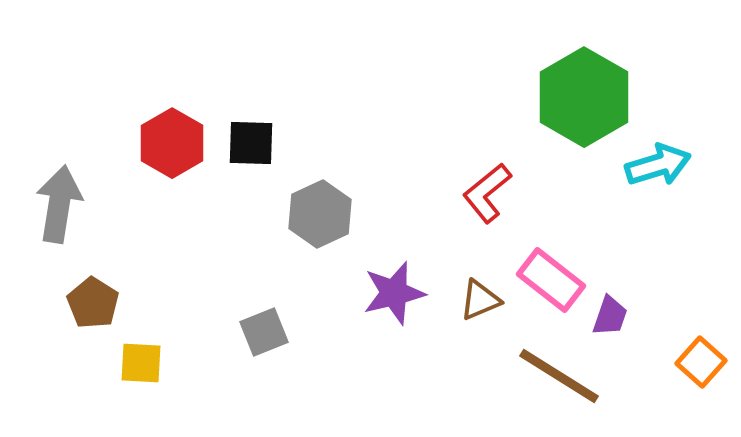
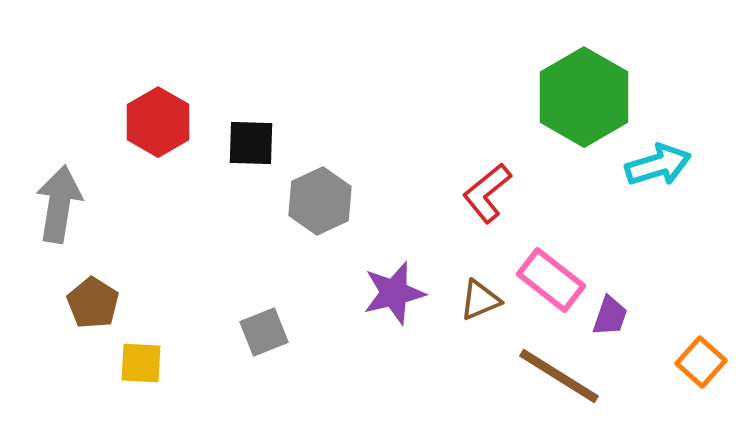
red hexagon: moved 14 px left, 21 px up
gray hexagon: moved 13 px up
